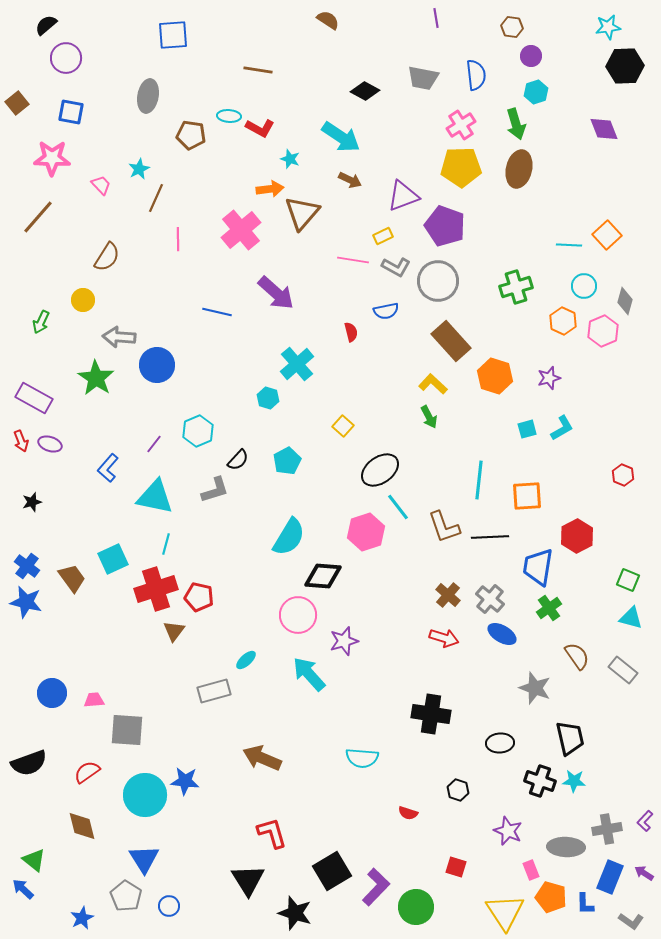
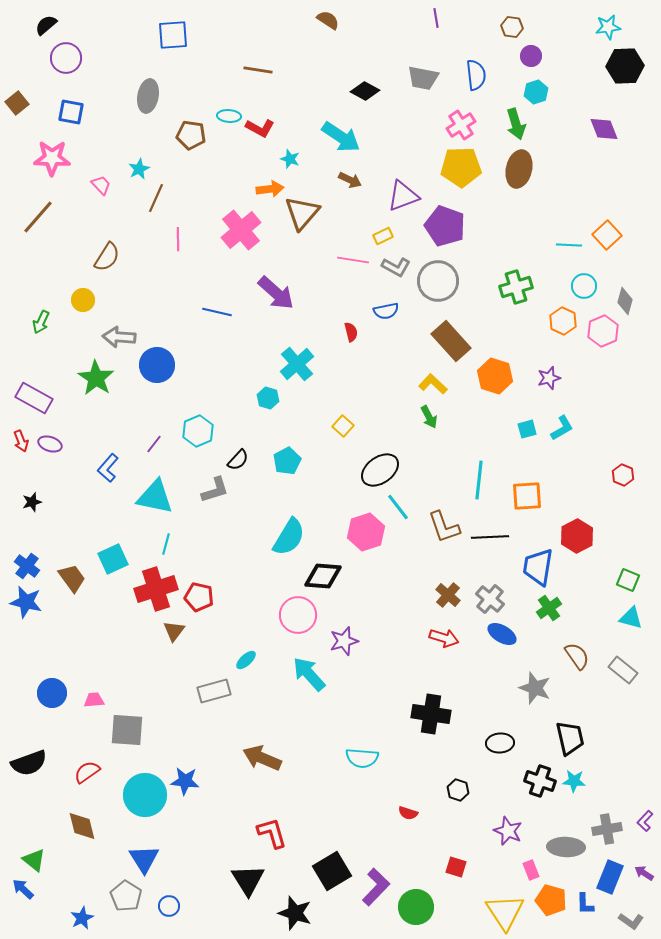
orange pentagon at (551, 897): moved 3 px down
